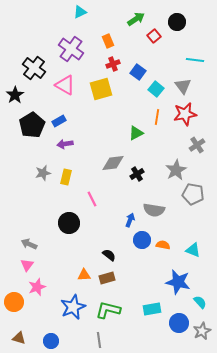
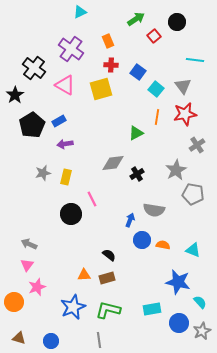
red cross at (113, 64): moved 2 px left, 1 px down; rotated 24 degrees clockwise
black circle at (69, 223): moved 2 px right, 9 px up
